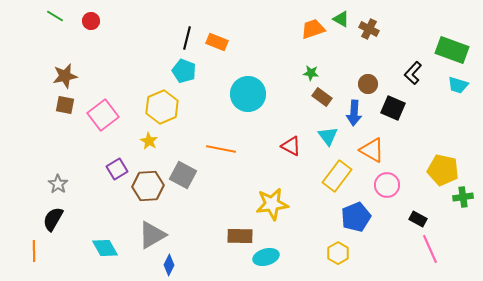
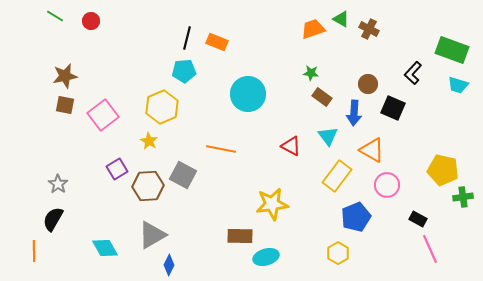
cyan pentagon at (184, 71): rotated 25 degrees counterclockwise
